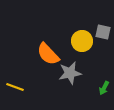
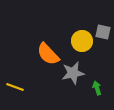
gray star: moved 3 px right
green arrow: moved 7 px left; rotated 136 degrees clockwise
